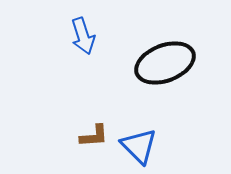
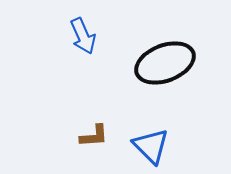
blue arrow: rotated 6 degrees counterclockwise
blue triangle: moved 12 px right
